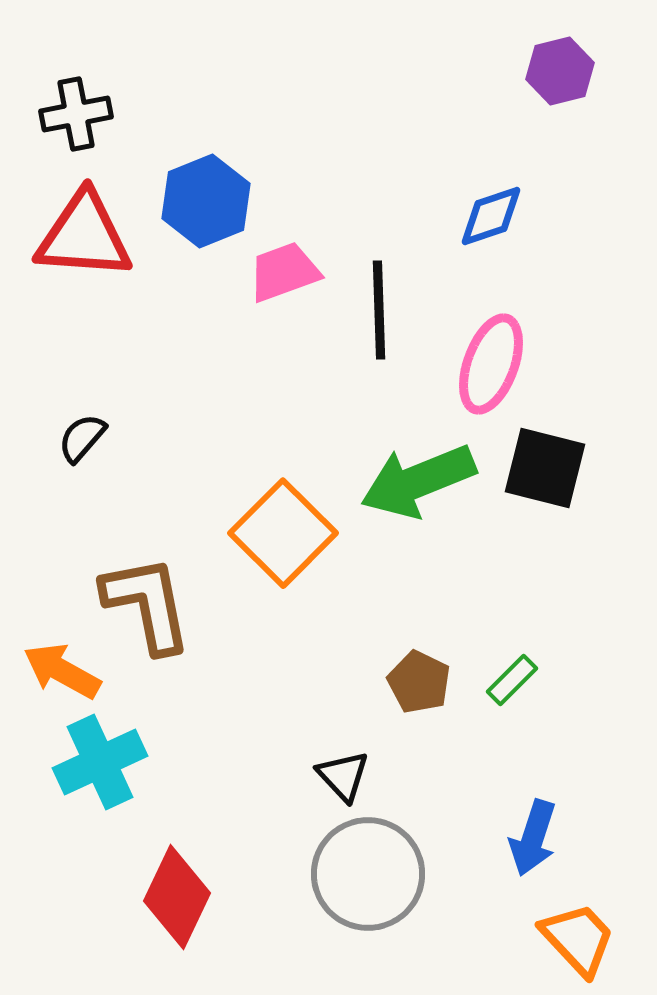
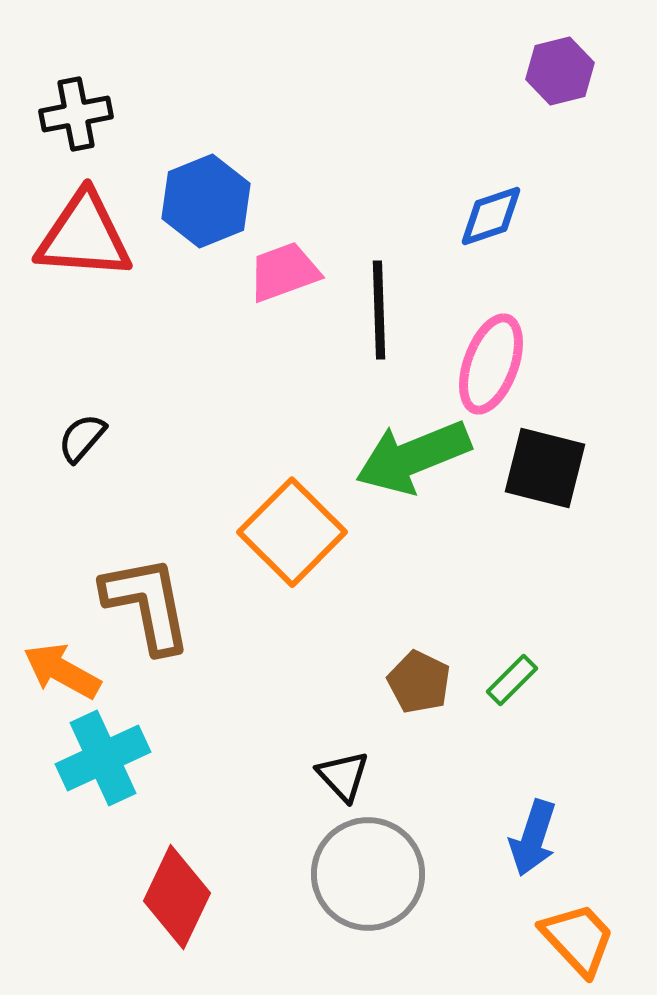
green arrow: moved 5 px left, 24 px up
orange square: moved 9 px right, 1 px up
cyan cross: moved 3 px right, 4 px up
